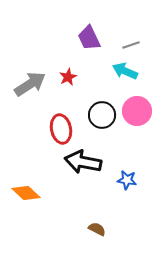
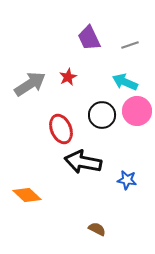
gray line: moved 1 px left
cyan arrow: moved 11 px down
red ellipse: rotated 12 degrees counterclockwise
orange diamond: moved 1 px right, 2 px down
